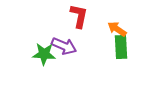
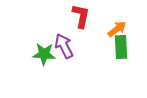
red L-shape: moved 2 px right
orange arrow: rotated 108 degrees clockwise
purple arrow: rotated 140 degrees counterclockwise
